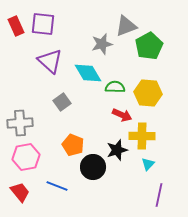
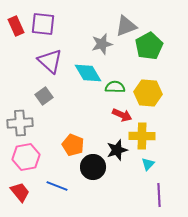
gray square: moved 18 px left, 6 px up
purple line: rotated 15 degrees counterclockwise
